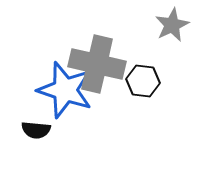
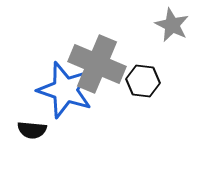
gray star: rotated 20 degrees counterclockwise
gray cross: rotated 10 degrees clockwise
black semicircle: moved 4 px left
